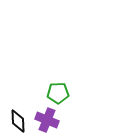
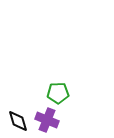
black diamond: rotated 15 degrees counterclockwise
